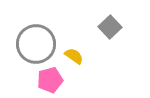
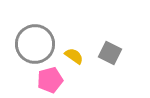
gray square: moved 26 px down; rotated 20 degrees counterclockwise
gray circle: moved 1 px left
